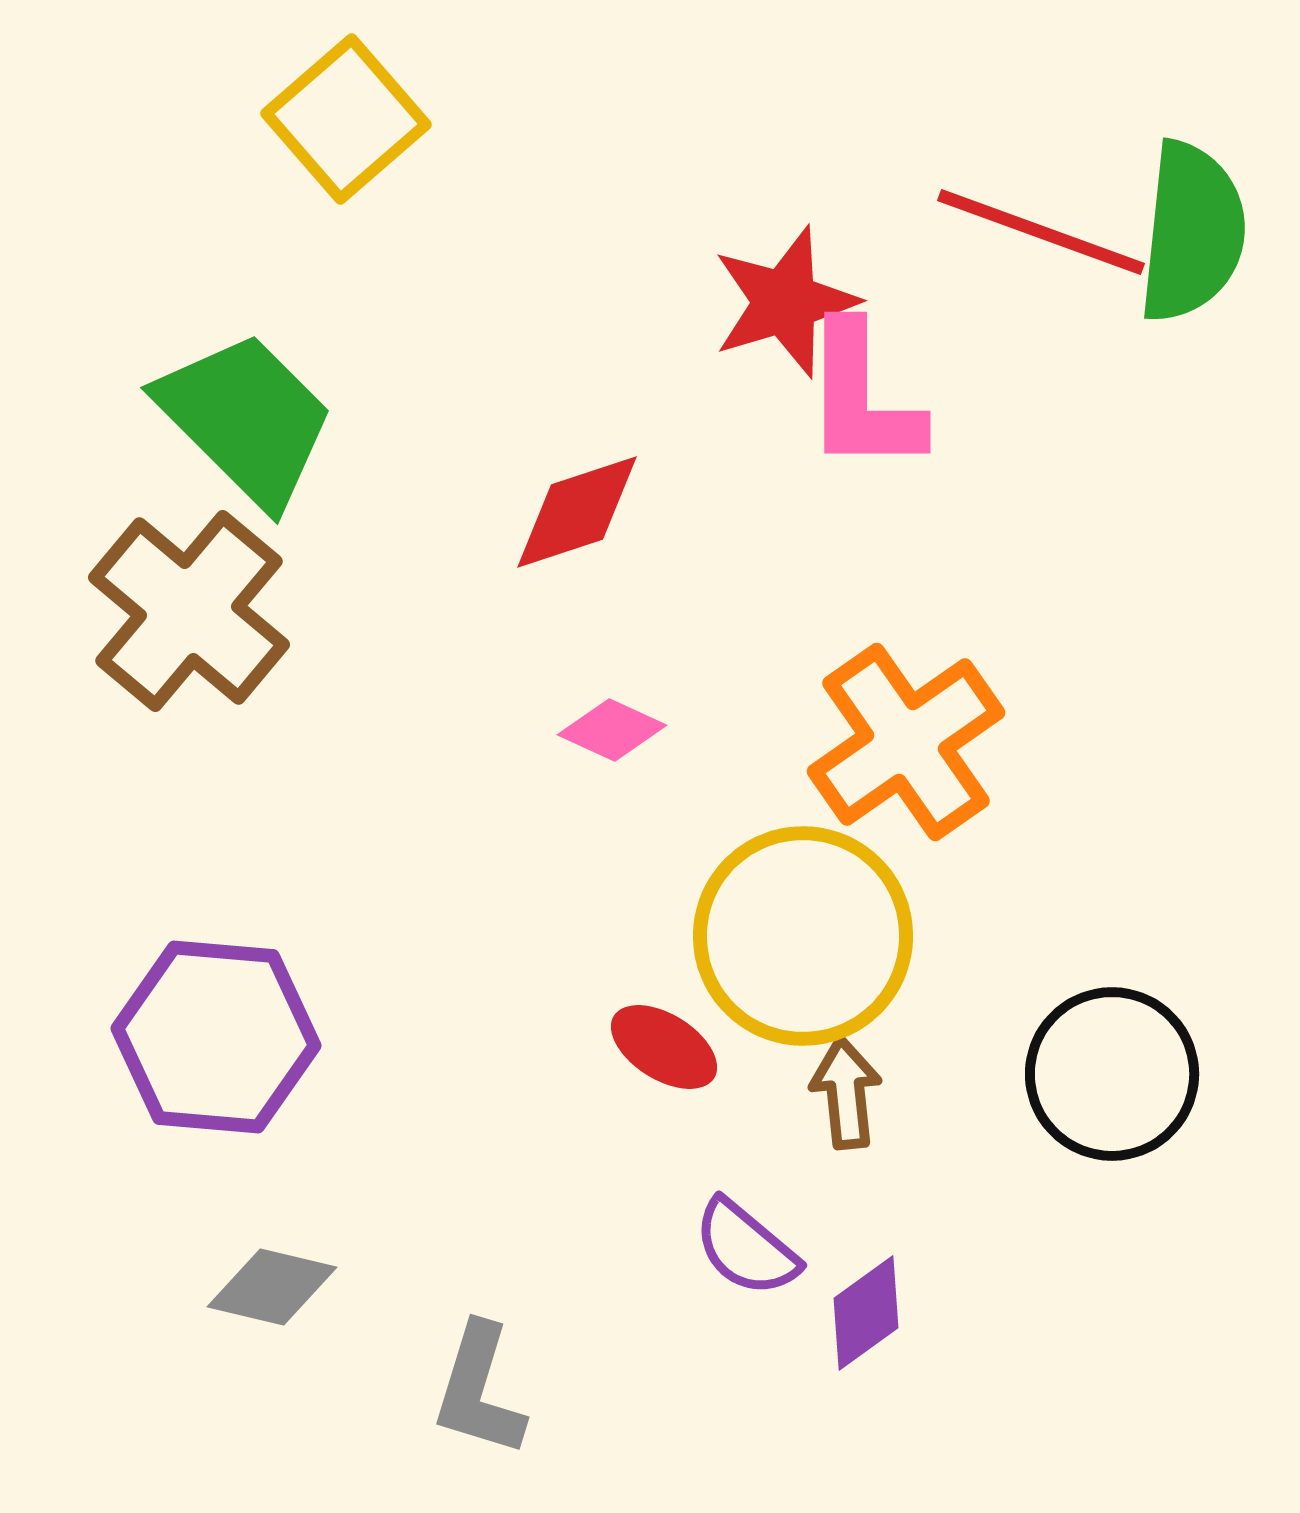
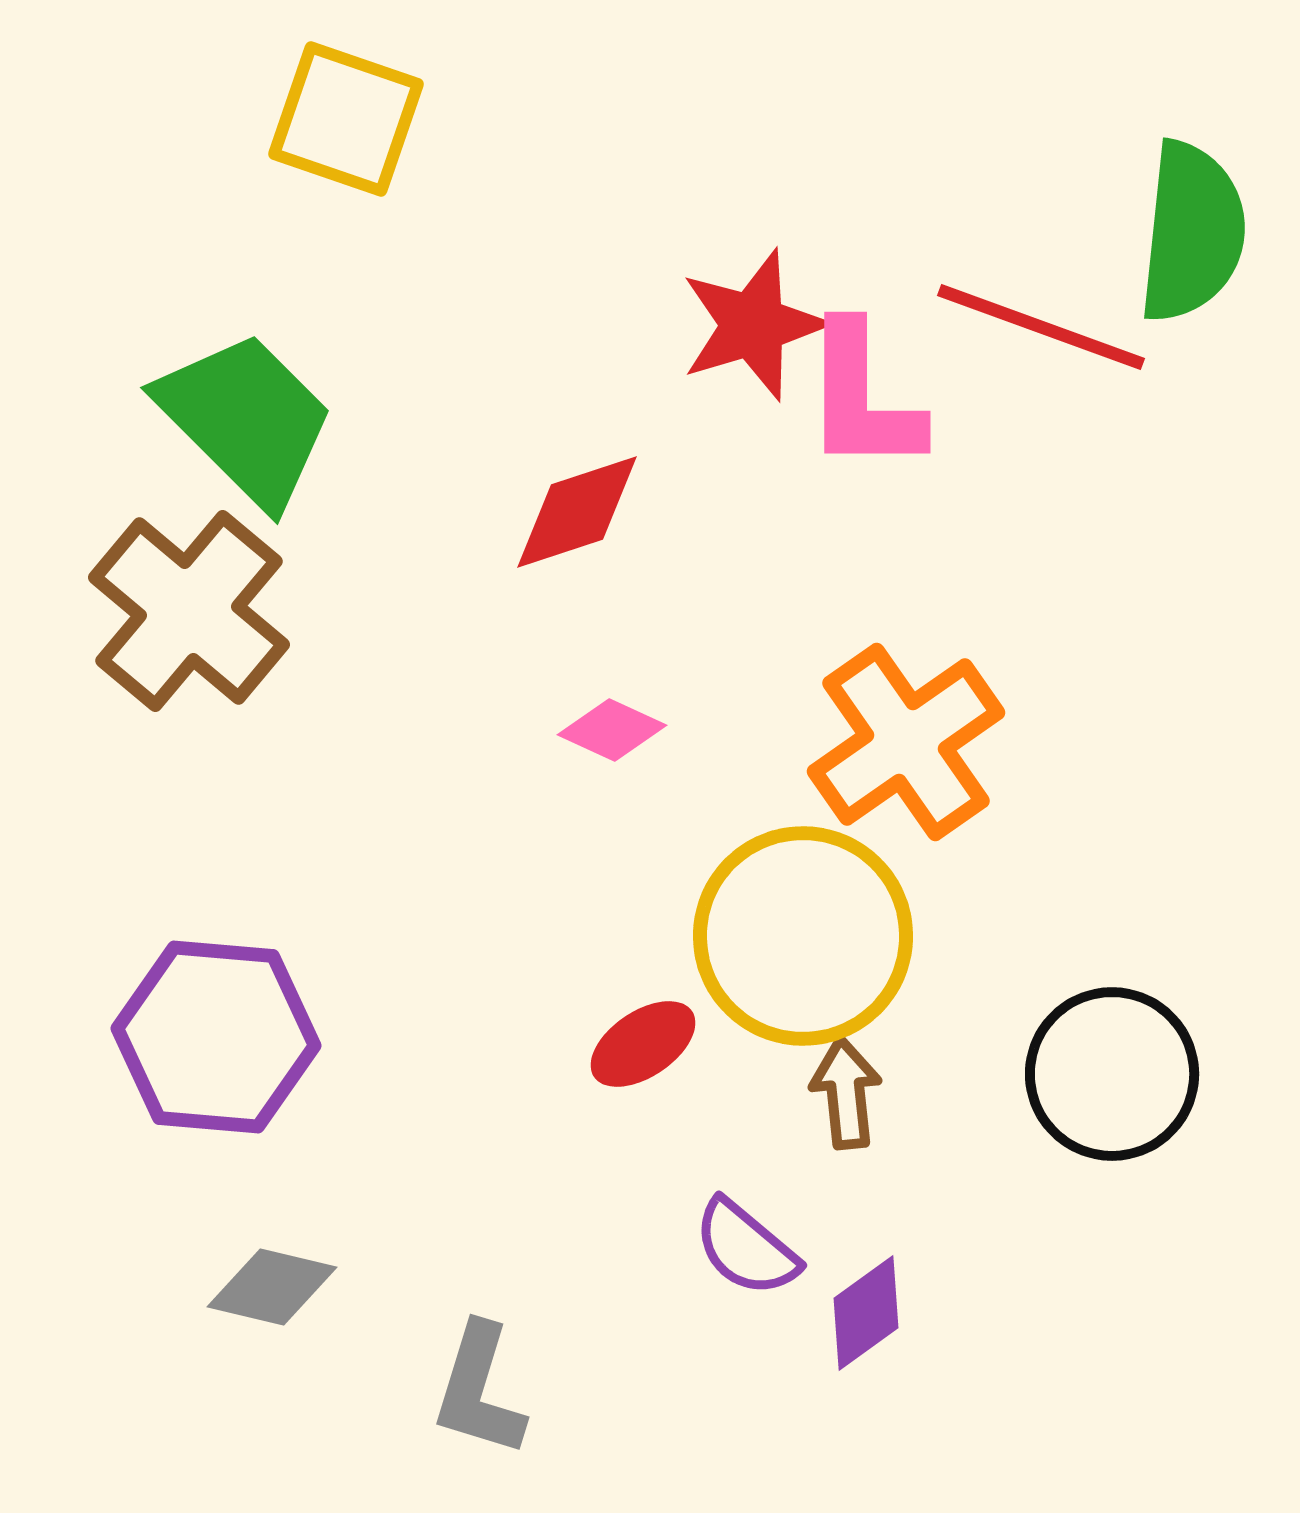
yellow square: rotated 30 degrees counterclockwise
red line: moved 95 px down
red star: moved 32 px left, 23 px down
red ellipse: moved 21 px left, 3 px up; rotated 66 degrees counterclockwise
